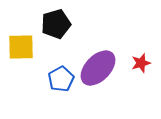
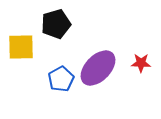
red star: rotated 18 degrees clockwise
